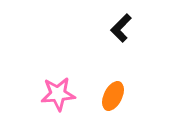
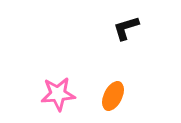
black L-shape: moved 5 px right; rotated 28 degrees clockwise
